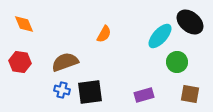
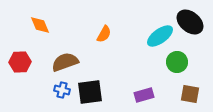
orange diamond: moved 16 px right, 1 px down
cyan ellipse: rotated 12 degrees clockwise
red hexagon: rotated 10 degrees counterclockwise
